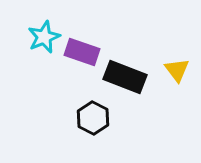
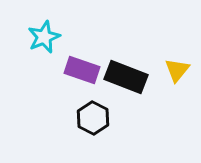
purple rectangle: moved 18 px down
yellow triangle: rotated 16 degrees clockwise
black rectangle: moved 1 px right
